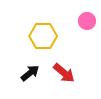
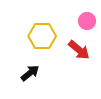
yellow hexagon: moved 1 px left
red arrow: moved 15 px right, 23 px up
